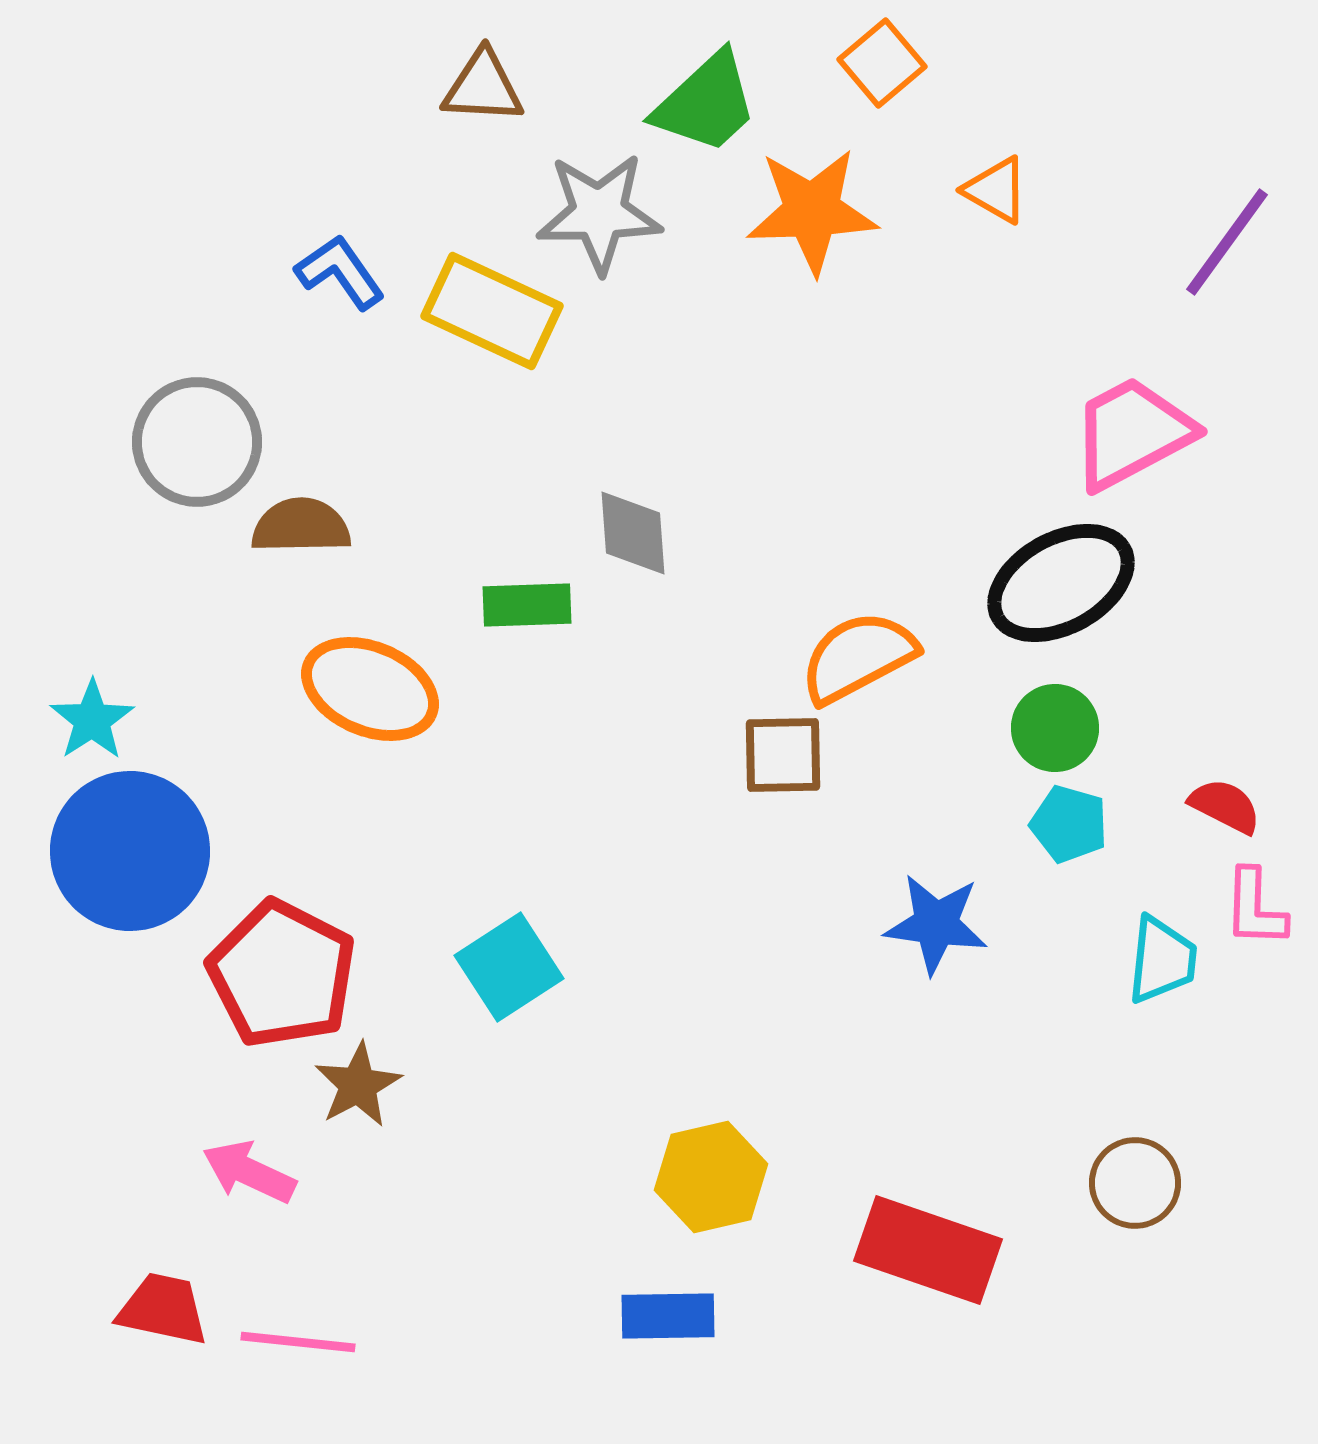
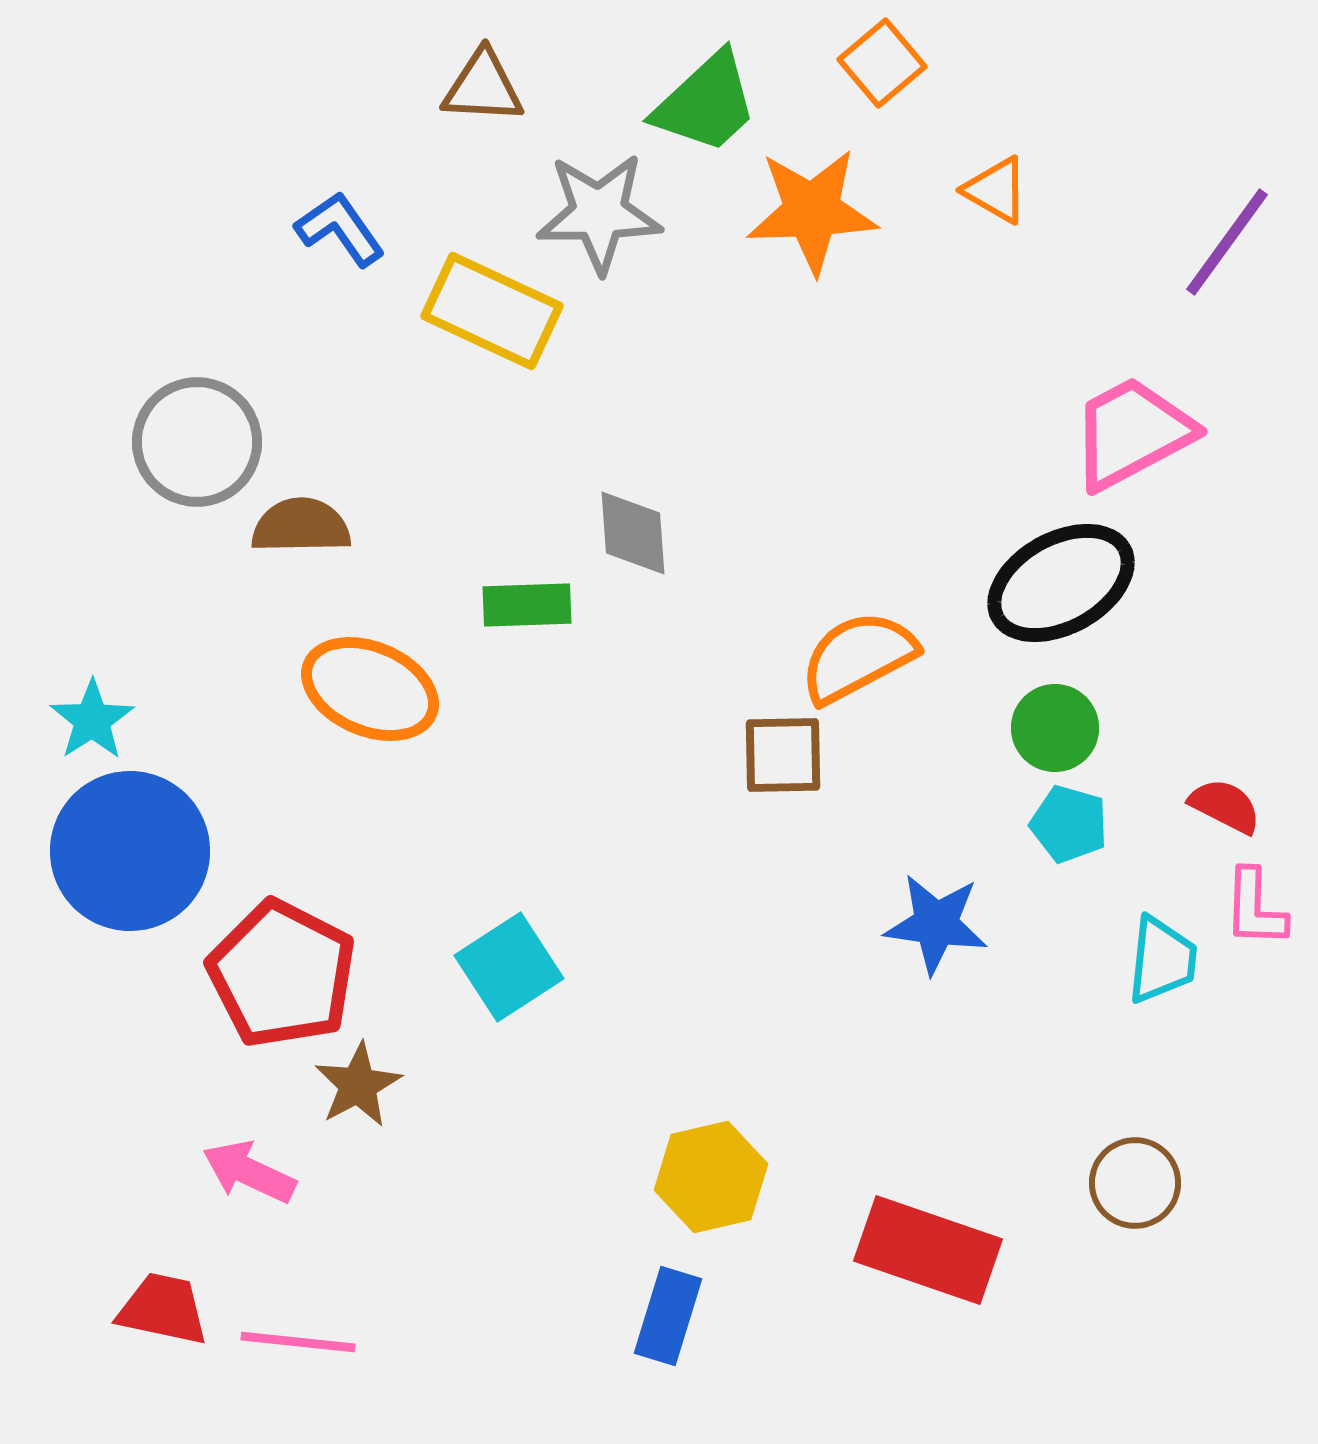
blue L-shape: moved 43 px up
blue rectangle: rotated 72 degrees counterclockwise
